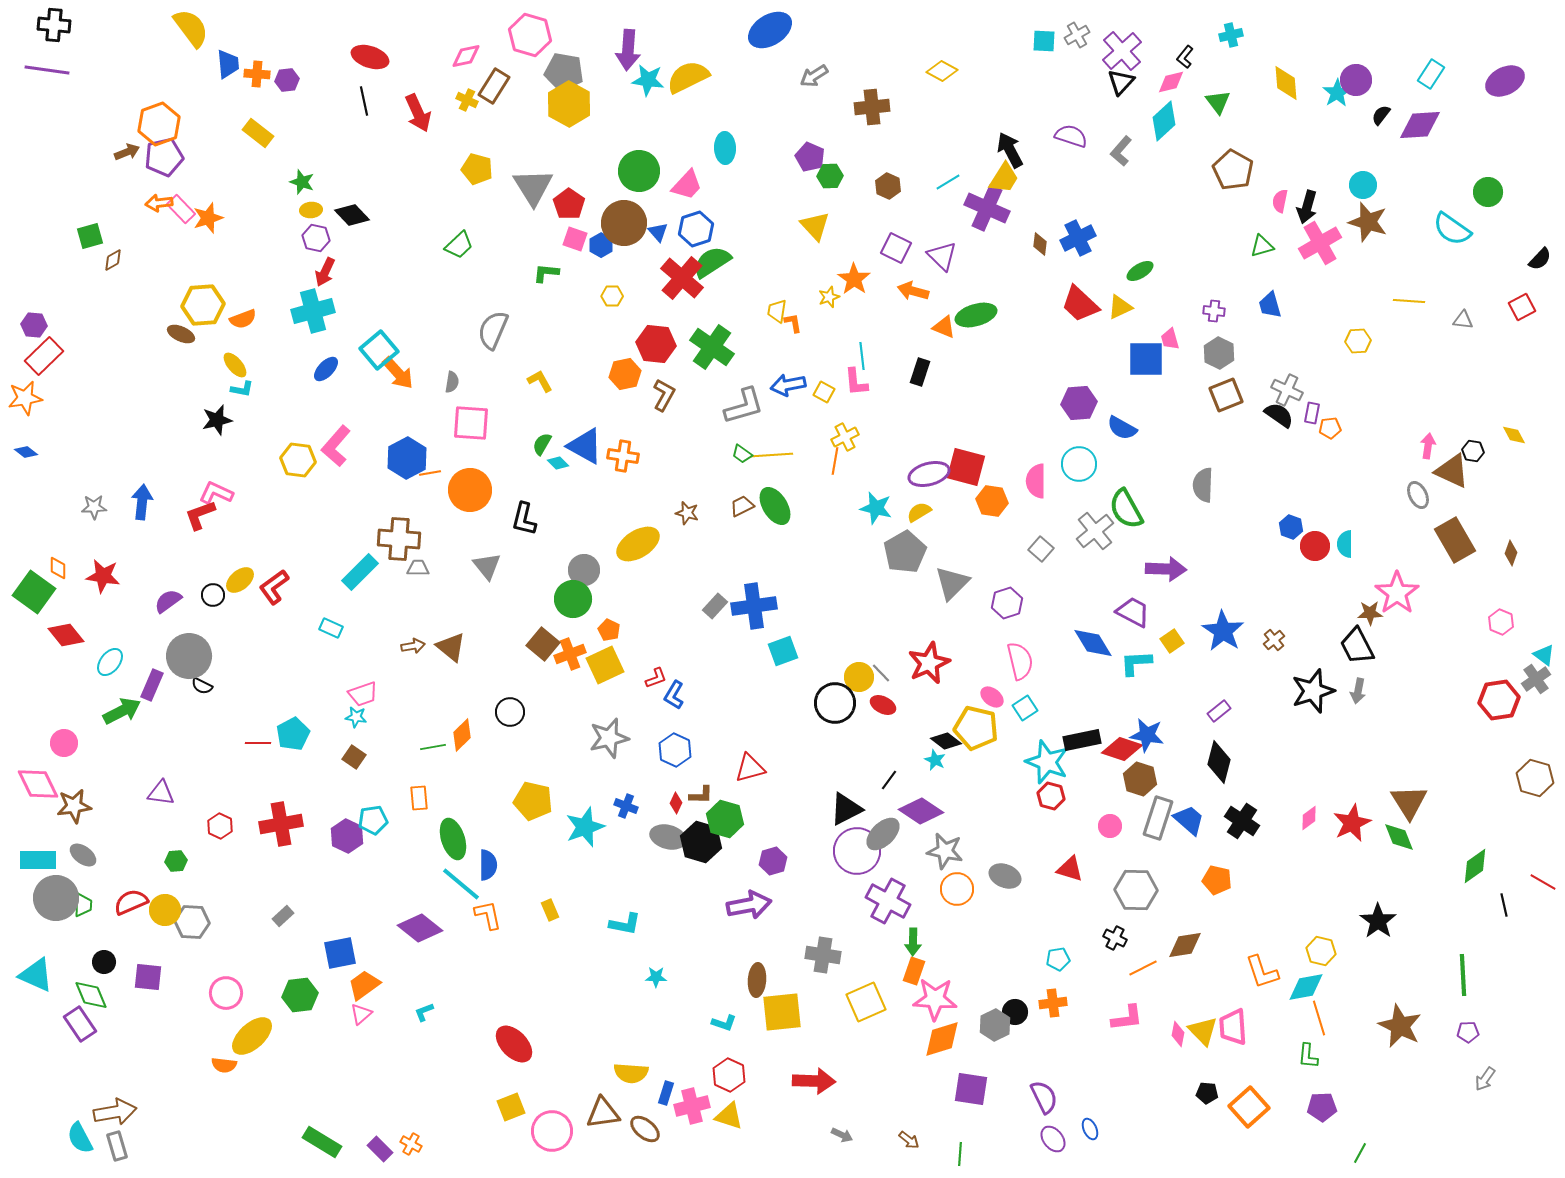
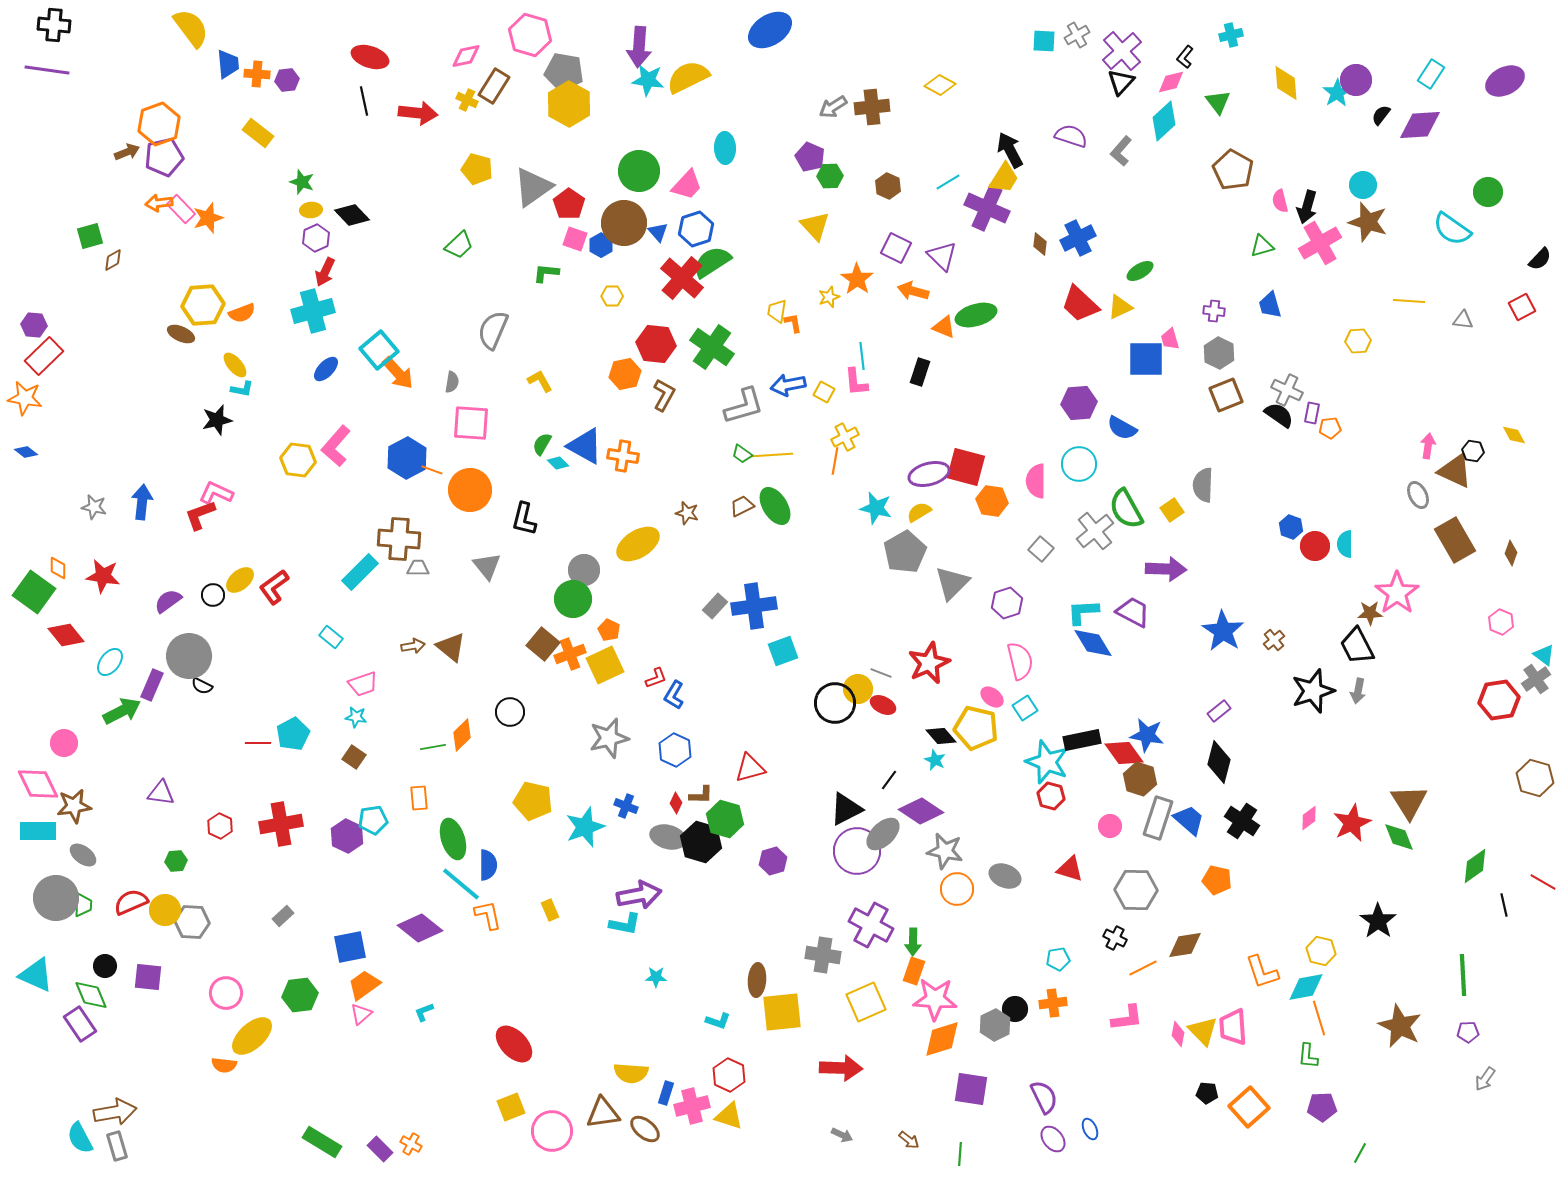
purple arrow at (628, 50): moved 11 px right, 3 px up
yellow diamond at (942, 71): moved 2 px left, 14 px down
gray arrow at (814, 76): moved 19 px right, 31 px down
red arrow at (418, 113): rotated 60 degrees counterclockwise
gray triangle at (533, 187): rotated 27 degrees clockwise
pink semicircle at (1280, 201): rotated 25 degrees counterclockwise
purple hexagon at (316, 238): rotated 24 degrees clockwise
orange star at (854, 279): moved 3 px right
orange semicircle at (243, 319): moved 1 px left, 6 px up
orange star at (25, 398): rotated 20 degrees clockwise
brown triangle at (1452, 471): moved 3 px right
orange line at (430, 473): moved 2 px right, 3 px up; rotated 30 degrees clockwise
gray star at (94, 507): rotated 15 degrees clockwise
cyan rectangle at (331, 628): moved 9 px down; rotated 15 degrees clockwise
yellow square at (1172, 641): moved 131 px up
cyan L-shape at (1136, 663): moved 53 px left, 51 px up
gray line at (881, 673): rotated 25 degrees counterclockwise
yellow circle at (859, 677): moved 1 px left, 12 px down
pink trapezoid at (363, 694): moved 10 px up
black diamond at (946, 741): moved 5 px left, 5 px up; rotated 12 degrees clockwise
red diamond at (1122, 749): moved 2 px right, 4 px down; rotated 36 degrees clockwise
cyan rectangle at (38, 860): moved 29 px up
purple cross at (888, 901): moved 17 px left, 24 px down
purple arrow at (749, 905): moved 110 px left, 10 px up
blue square at (340, 953): moved 10 px right, 6 px up
black circle at (104, 962): moved 1 px right, 4 px down
black circle at (1015, 1012): moved 3 px up
cyan L-shape at (724, 1023): moved 6 px left, 2 px up
red arrow at (814, 1081): moved 27 px right, 13 px up
